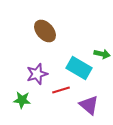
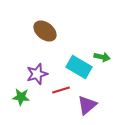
brown ellipse: rotated 10 degrees counterclockwise
green arrow: moved 3 px down
cyan rectangle: moved 1 px up
green star: moved 1 px left, 3 px up
purple triangle: moved 2 px left; rotated 40 degrees clockwise
